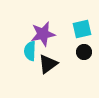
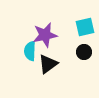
cyan square: moved 3 px right, 2 px up
purple star: moved 2 px right, 1 px down
